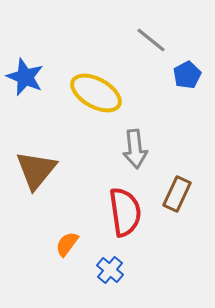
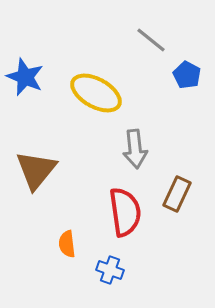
blue pentagon: rotated 16 degrees counterclockwise
orange semicircle: rotated 44 degrees counterclockwise
blue cross: rotated 20 degrees counterclockwise
